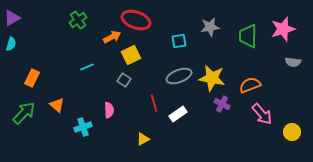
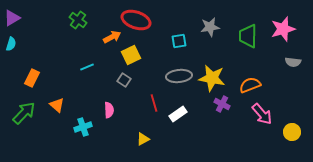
green cross: rotated 18 degrees counterclockwise
gray ellipse: rotated 15 degrees clockwise
